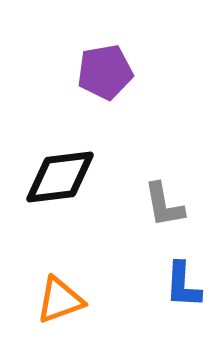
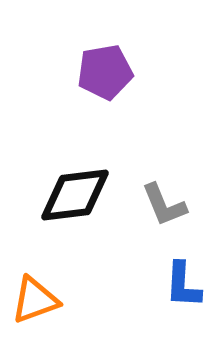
black diamond: moved 15 px right, 18 px down
gray L-shape: rotated 12 degrees counterclockwise
orange triangle: moved 25 px left
